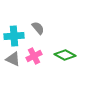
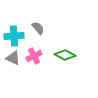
gray triangle: moved 1 px up
